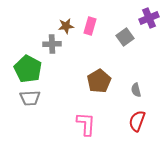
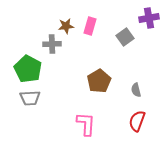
purple cross: rotated 12 degrees clockwise
